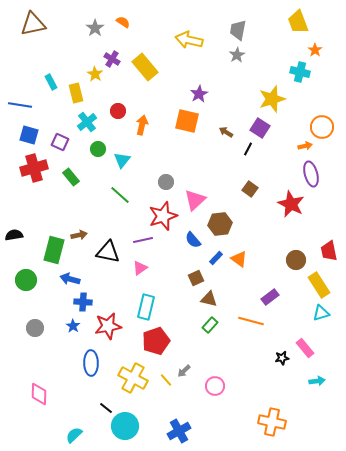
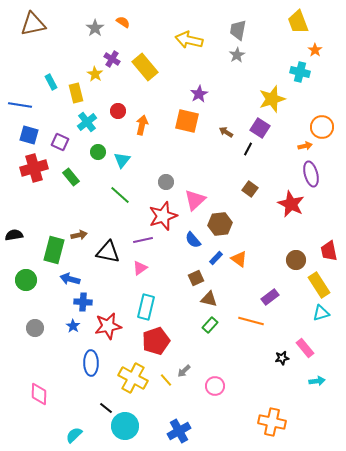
green circle at (98, 149): moved 3 px down
